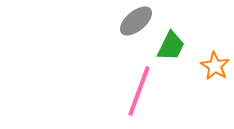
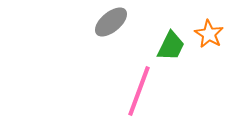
gray ellipse: moved 25 px left, 1 px down
orange star: moved 6 px left, 32 px up
